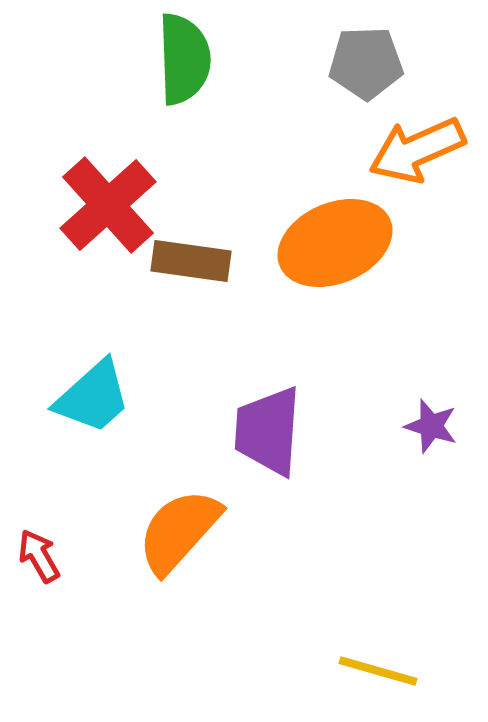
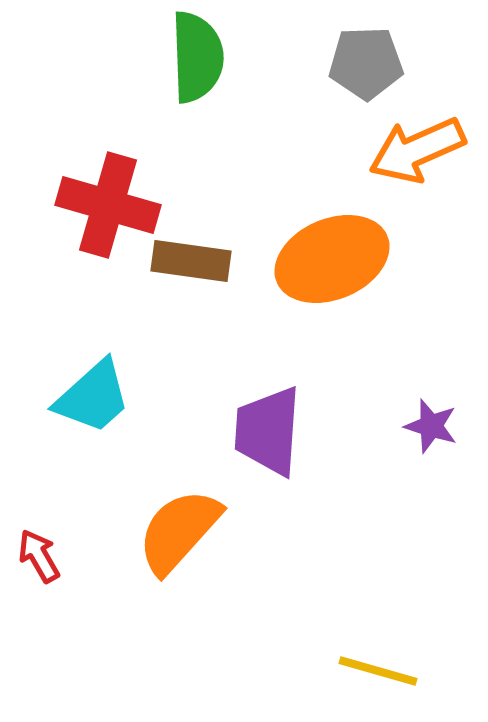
green semicircle: moved 13 px right, 2 px up
red cross: rotated 32 degrees counterclockwise
orange ellipse: moved 3 px left, 16 px down
